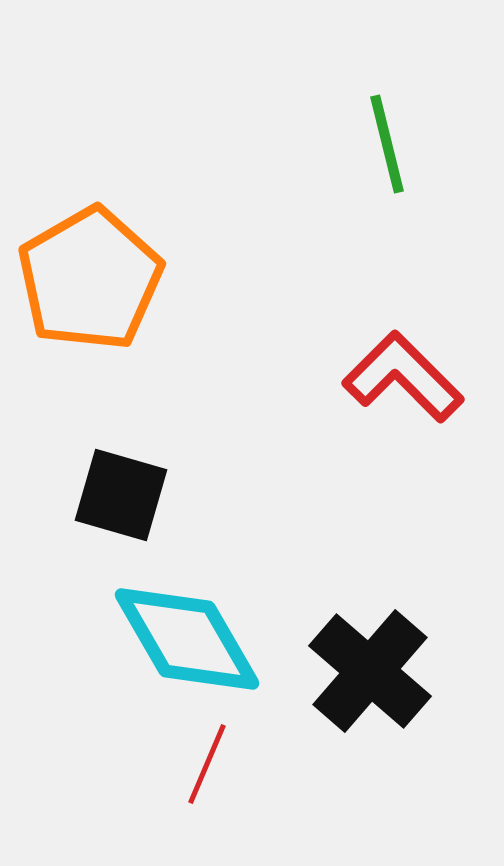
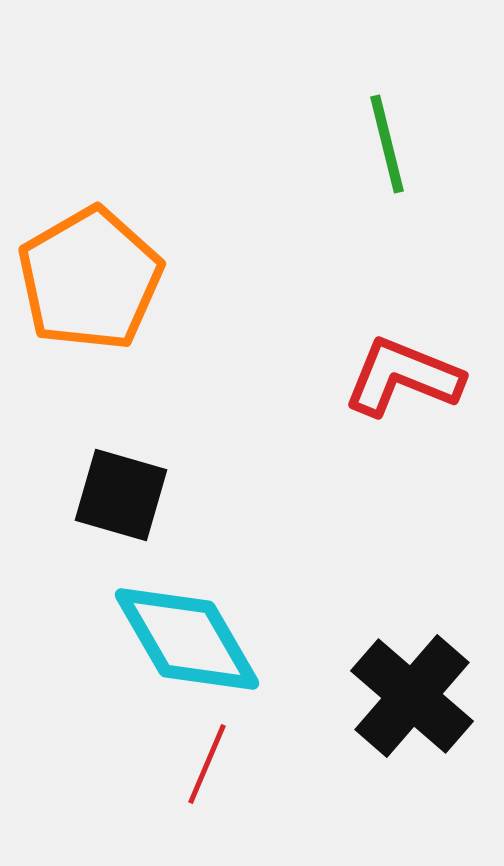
red L-shape: rotated 23 degrees counterclockwise
black cross: moved 42 px right, 25 px down
